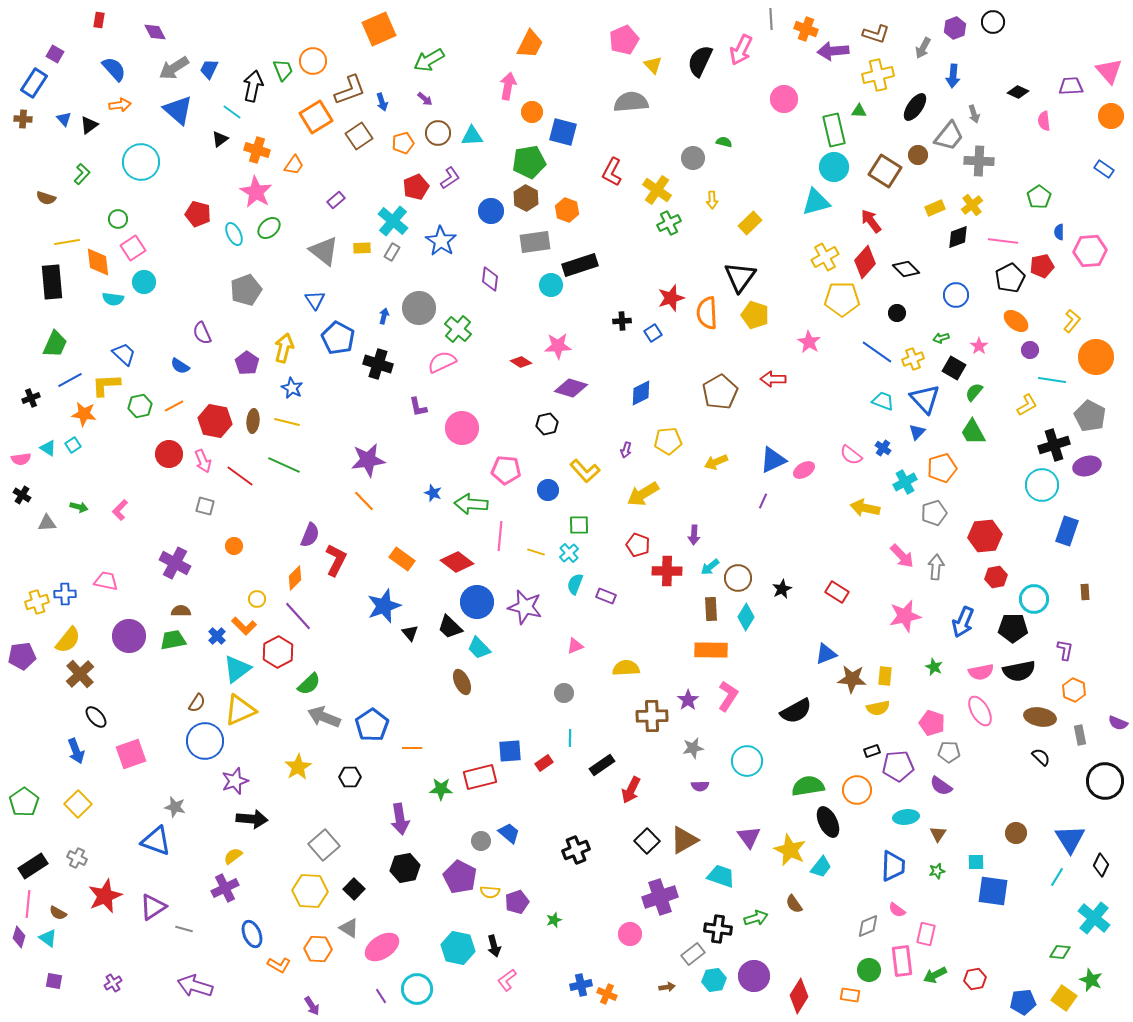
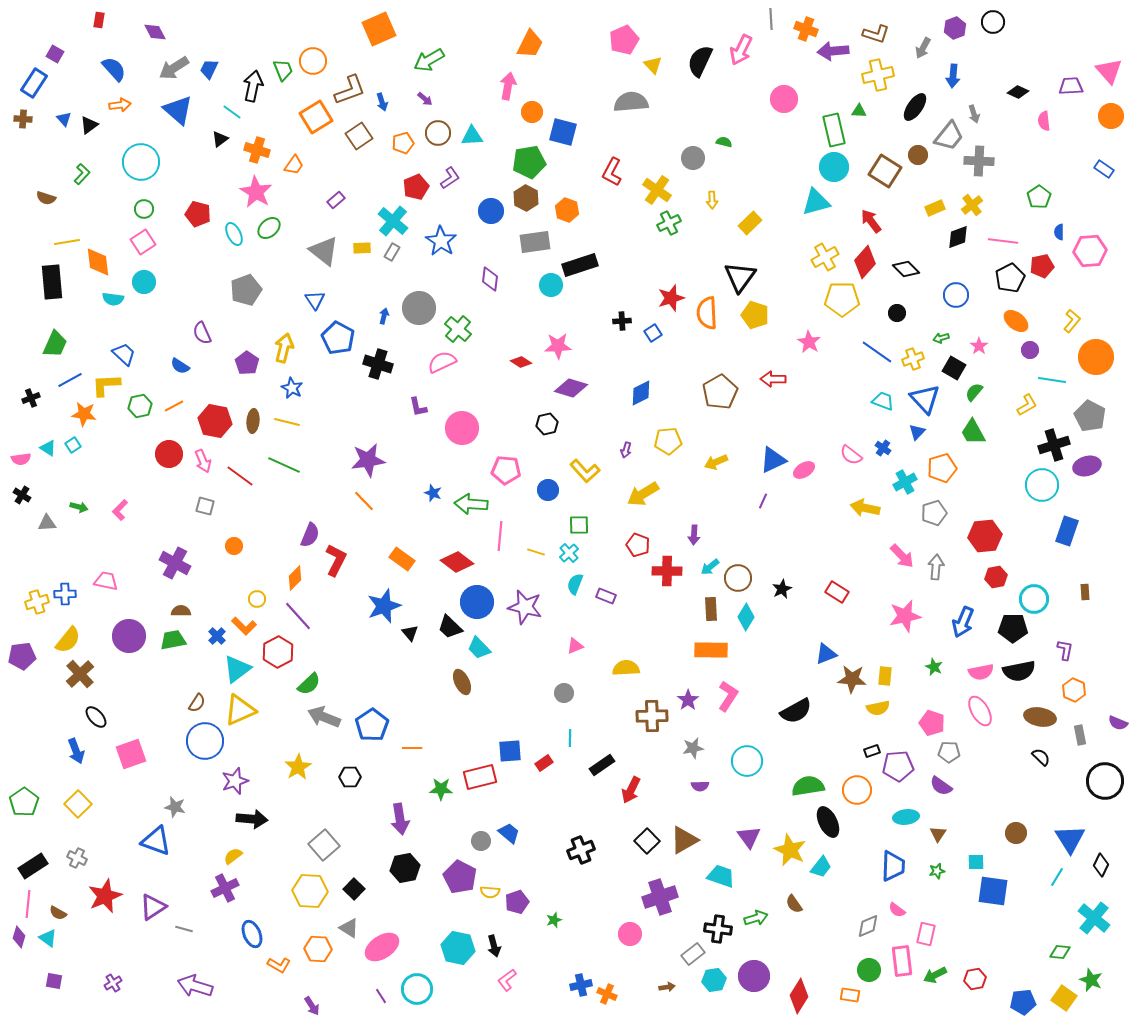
green circle at (118, 219): moved 26 px right, 10 px up
pink square at (133, 248): moved 10 px right, 6 px up
black cross at (576, 850): moved 5 px right
